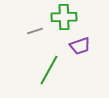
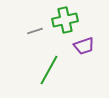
green cross: moved 1 px right, 3 px down; rotated 10 degrees counterclockwise
purple trapezoid: moved 4 px right
